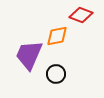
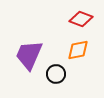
red diamond: moved 4 px down
orange diamond: moved 21 px right, 14 px down
